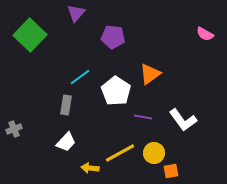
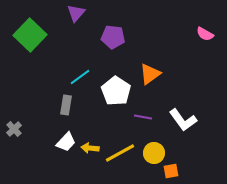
gray cross: rotated 21 degrees counterclockwise
yellow arrow: moved 20 px up
